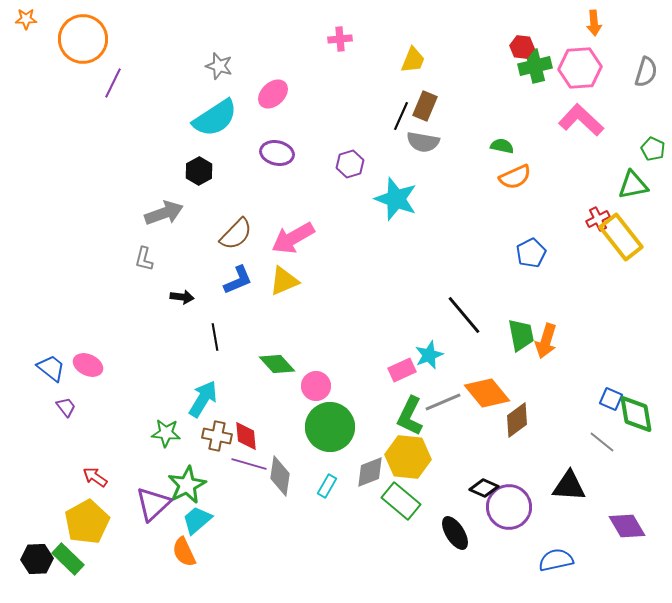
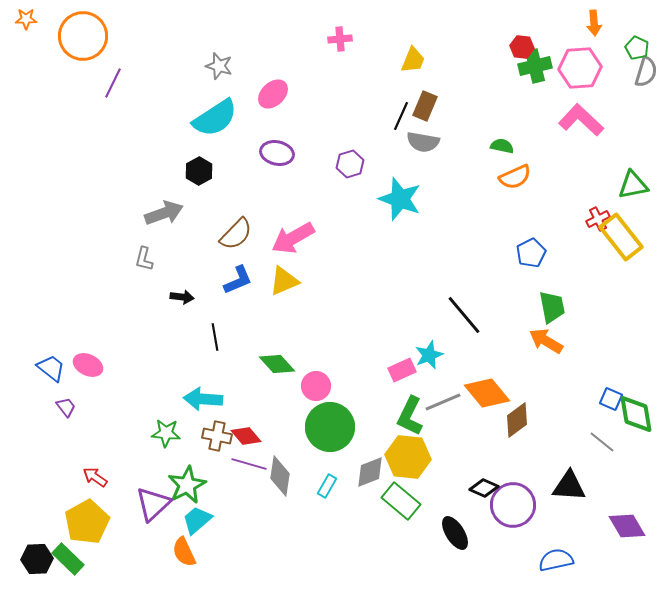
orange circle at (83, 39): moved 3 px up
green pentagon at (653, 149): moved 16 px left, 101 px up
cyan star at (396, 199): moved 4 px right
green trapezoid at (521, 335): moved 31 px right, 28 px up
orange arrow at (546, 341): rotated 104 degrees clockwise
cyan arrow at (203, 399): rotated 117 degrees counterclockwise
red diamond at (246, 436): rotated 36 degrees counterclockwise
purple circle at (509, 507): moved 4 px right, 2 px up
